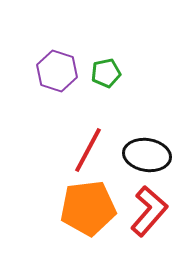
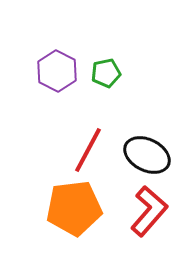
purple hexagon: rotated 9 degrees clockwise
black ellipse: rotated 18 degrees clockwise
orange pentagon: moved 14 px left
